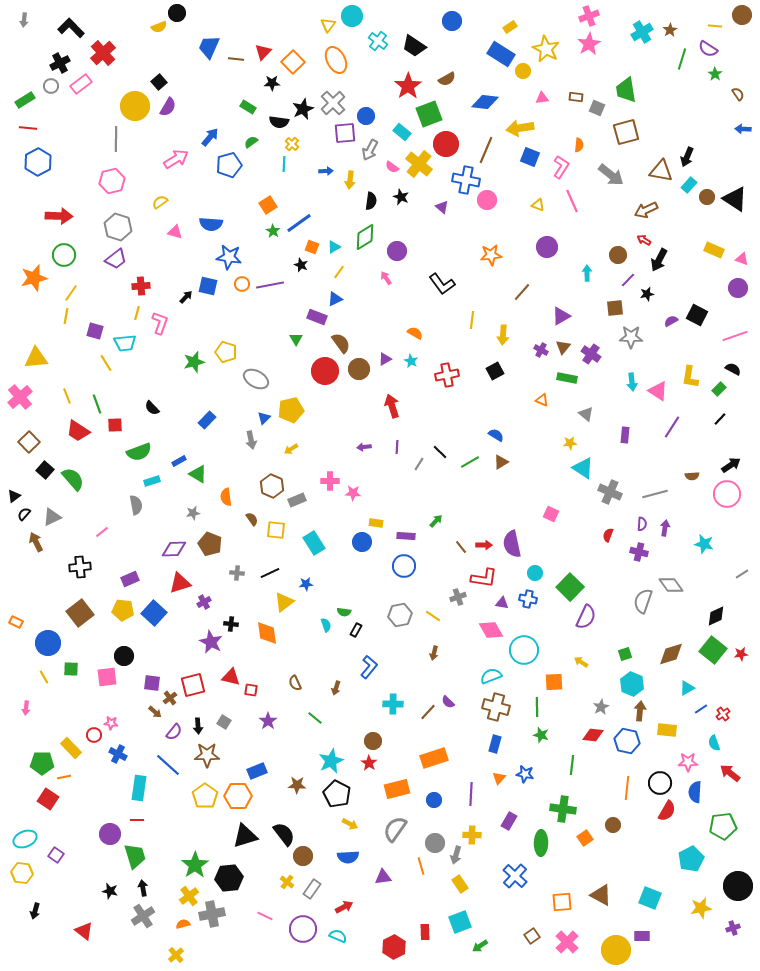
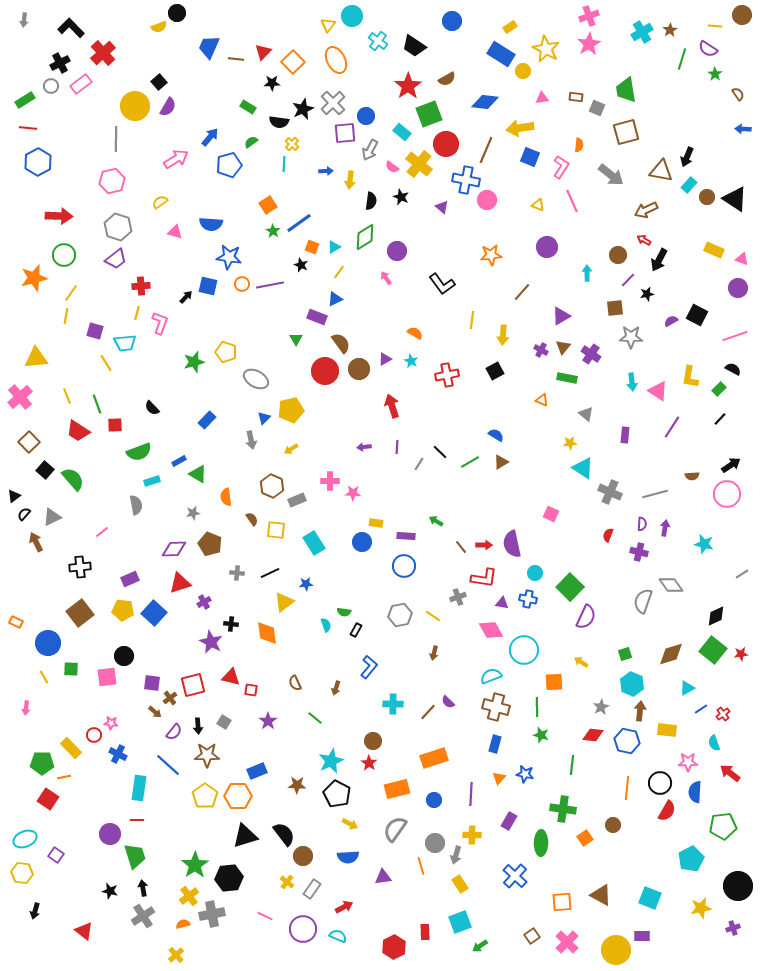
green arrow at (436, 521): rotated 104 degrees counterclockwise
